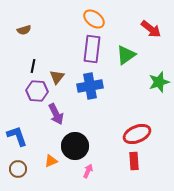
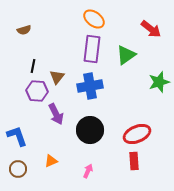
black circle: moved 15 px right, 16 px up
